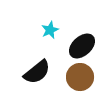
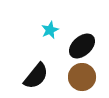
black semicircle: moved 1 px left, 4 px down; rotated 12 degrees counterclockwise
brown circle: moved 2 px right
